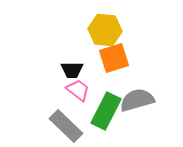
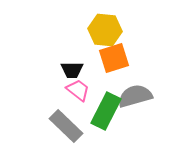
gray semicircle: moved 2 px left, 4 px up
